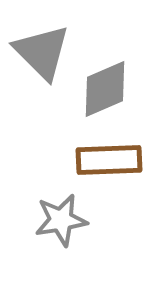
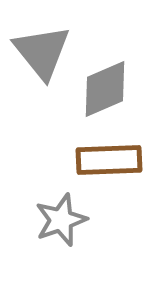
gray triangle: rotated 6 degrees clockwise
gray star: rotated 10 degrees counterclockwise
